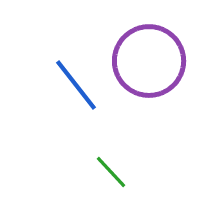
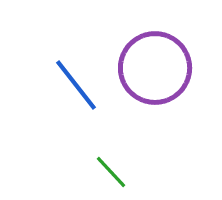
purple circle: moved 6 px right, 7 px down
